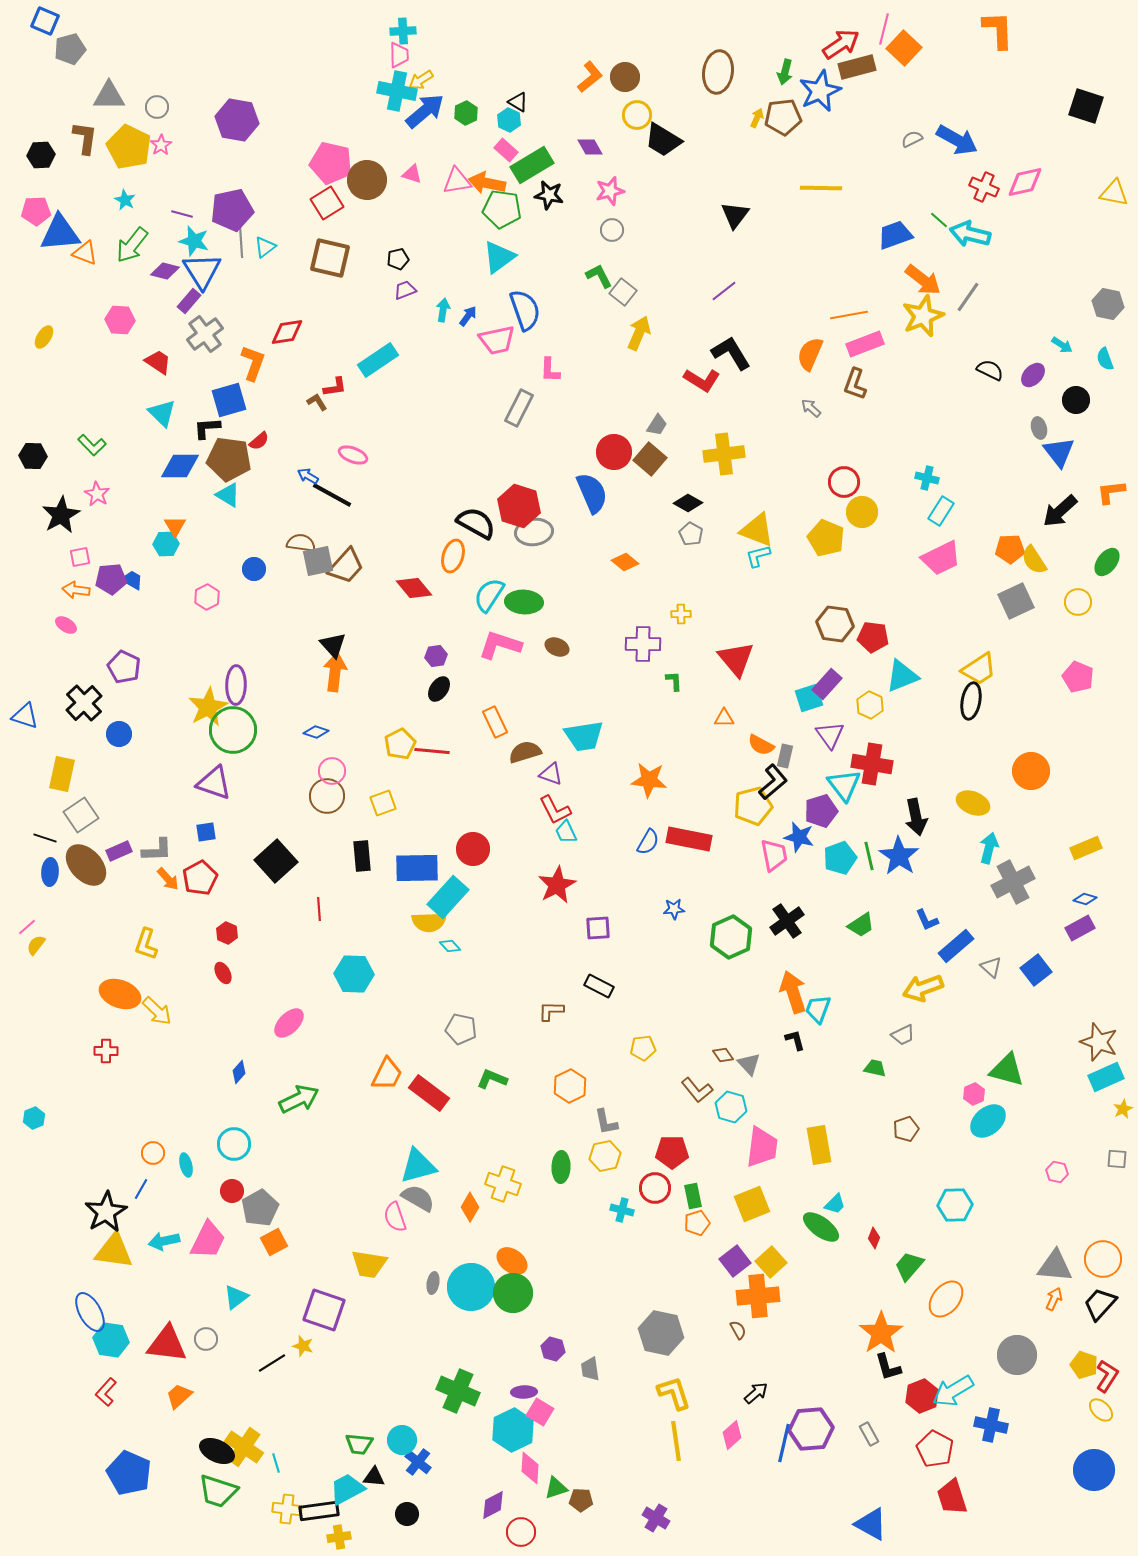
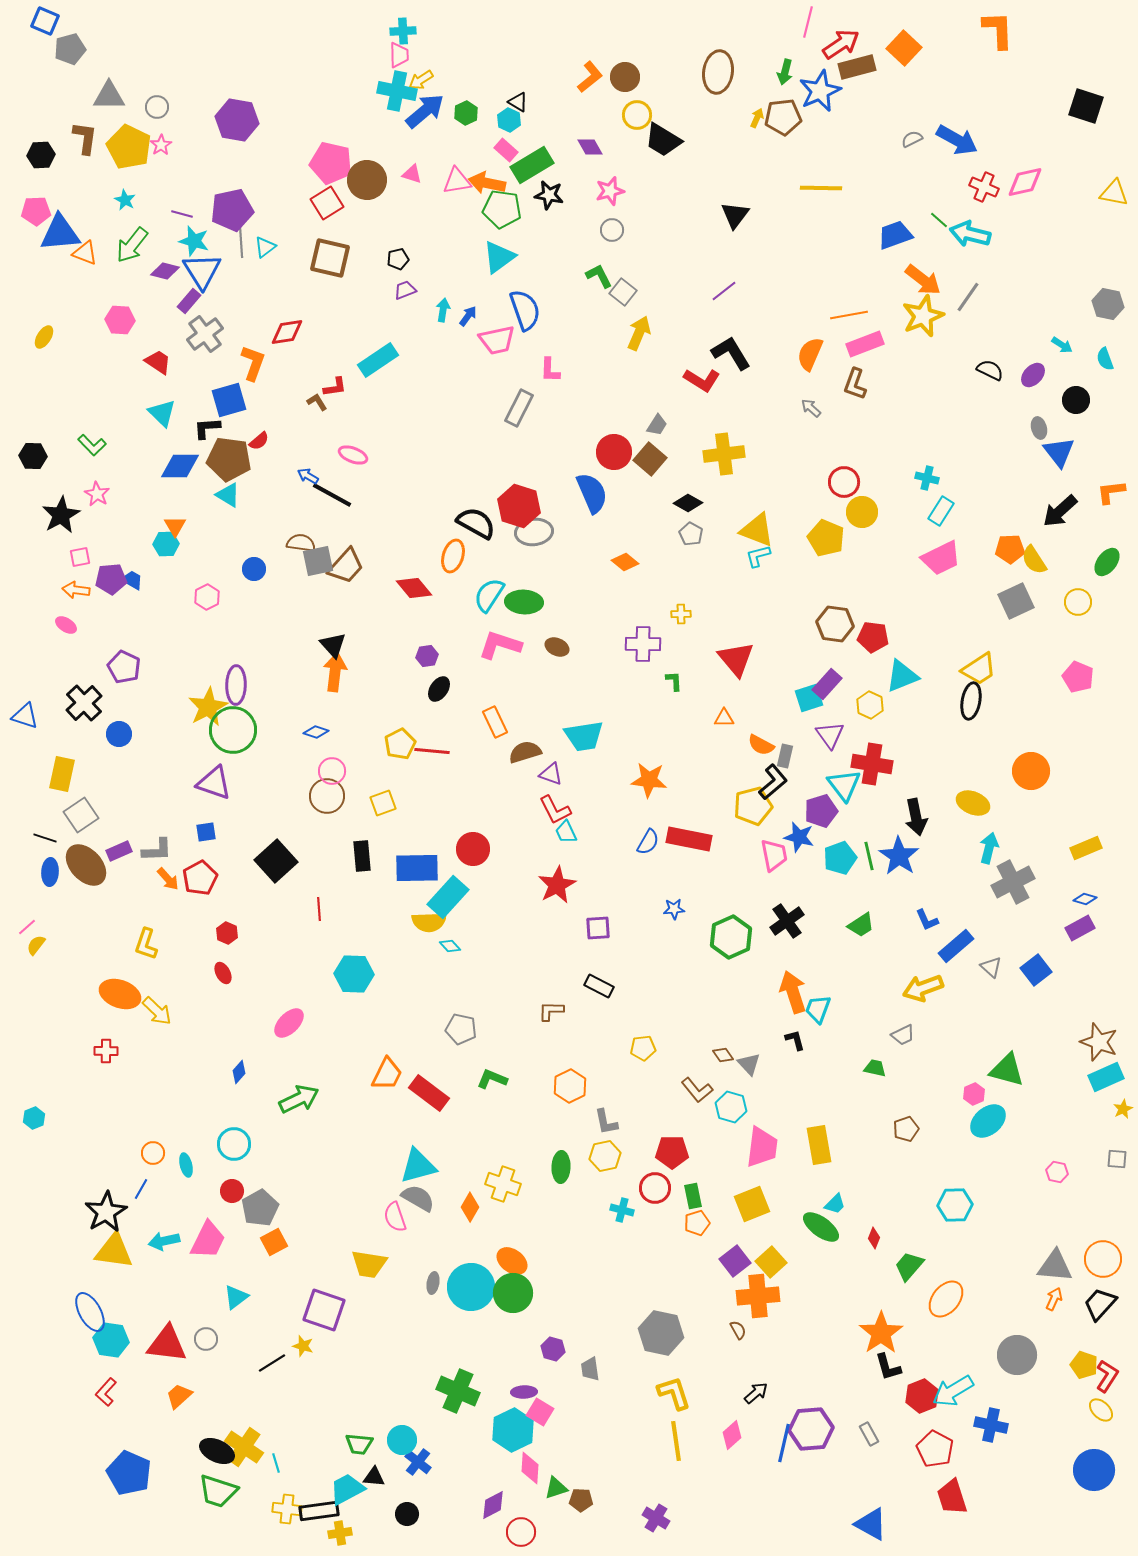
pink line at (884, 29): moved 76 px left, 7 px up
purple hexagon at (436, 656): moved 9 px left
yellow cross at (339, 1537): moved 1 px right, 4 px up
